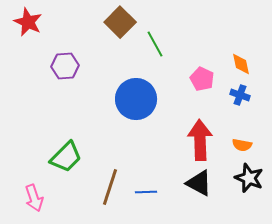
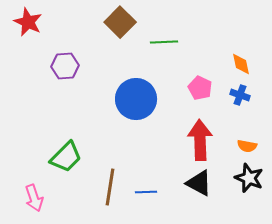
green line: moved 9 px right, 2 px up; rotated 64 degrees counterclockwise
pink pentagon: moved 2 px left, 9 px down
orange semicircle: moved 5 px right, 1 px down
brown line: rotated 9 degrees counterclockwise
